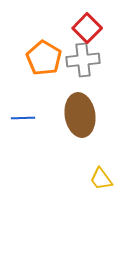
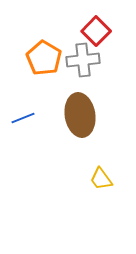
red square: moved 9 px right, 3 px down
blue line: rotated 20 degrees counterclockwise
